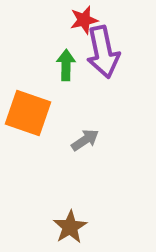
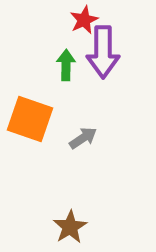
red star: rotated 12 degrees counterclockwise
purple arrow: rotated 12 degrees clockwise
orange square: moved 2 px right, 6 px down
gray arrow: moved 2 px left, 2 px up
